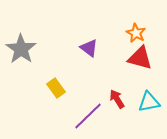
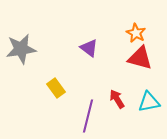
gray star: rotated 28 degrees clockwise
purple line: rotated 32 degrees counterclockwise
